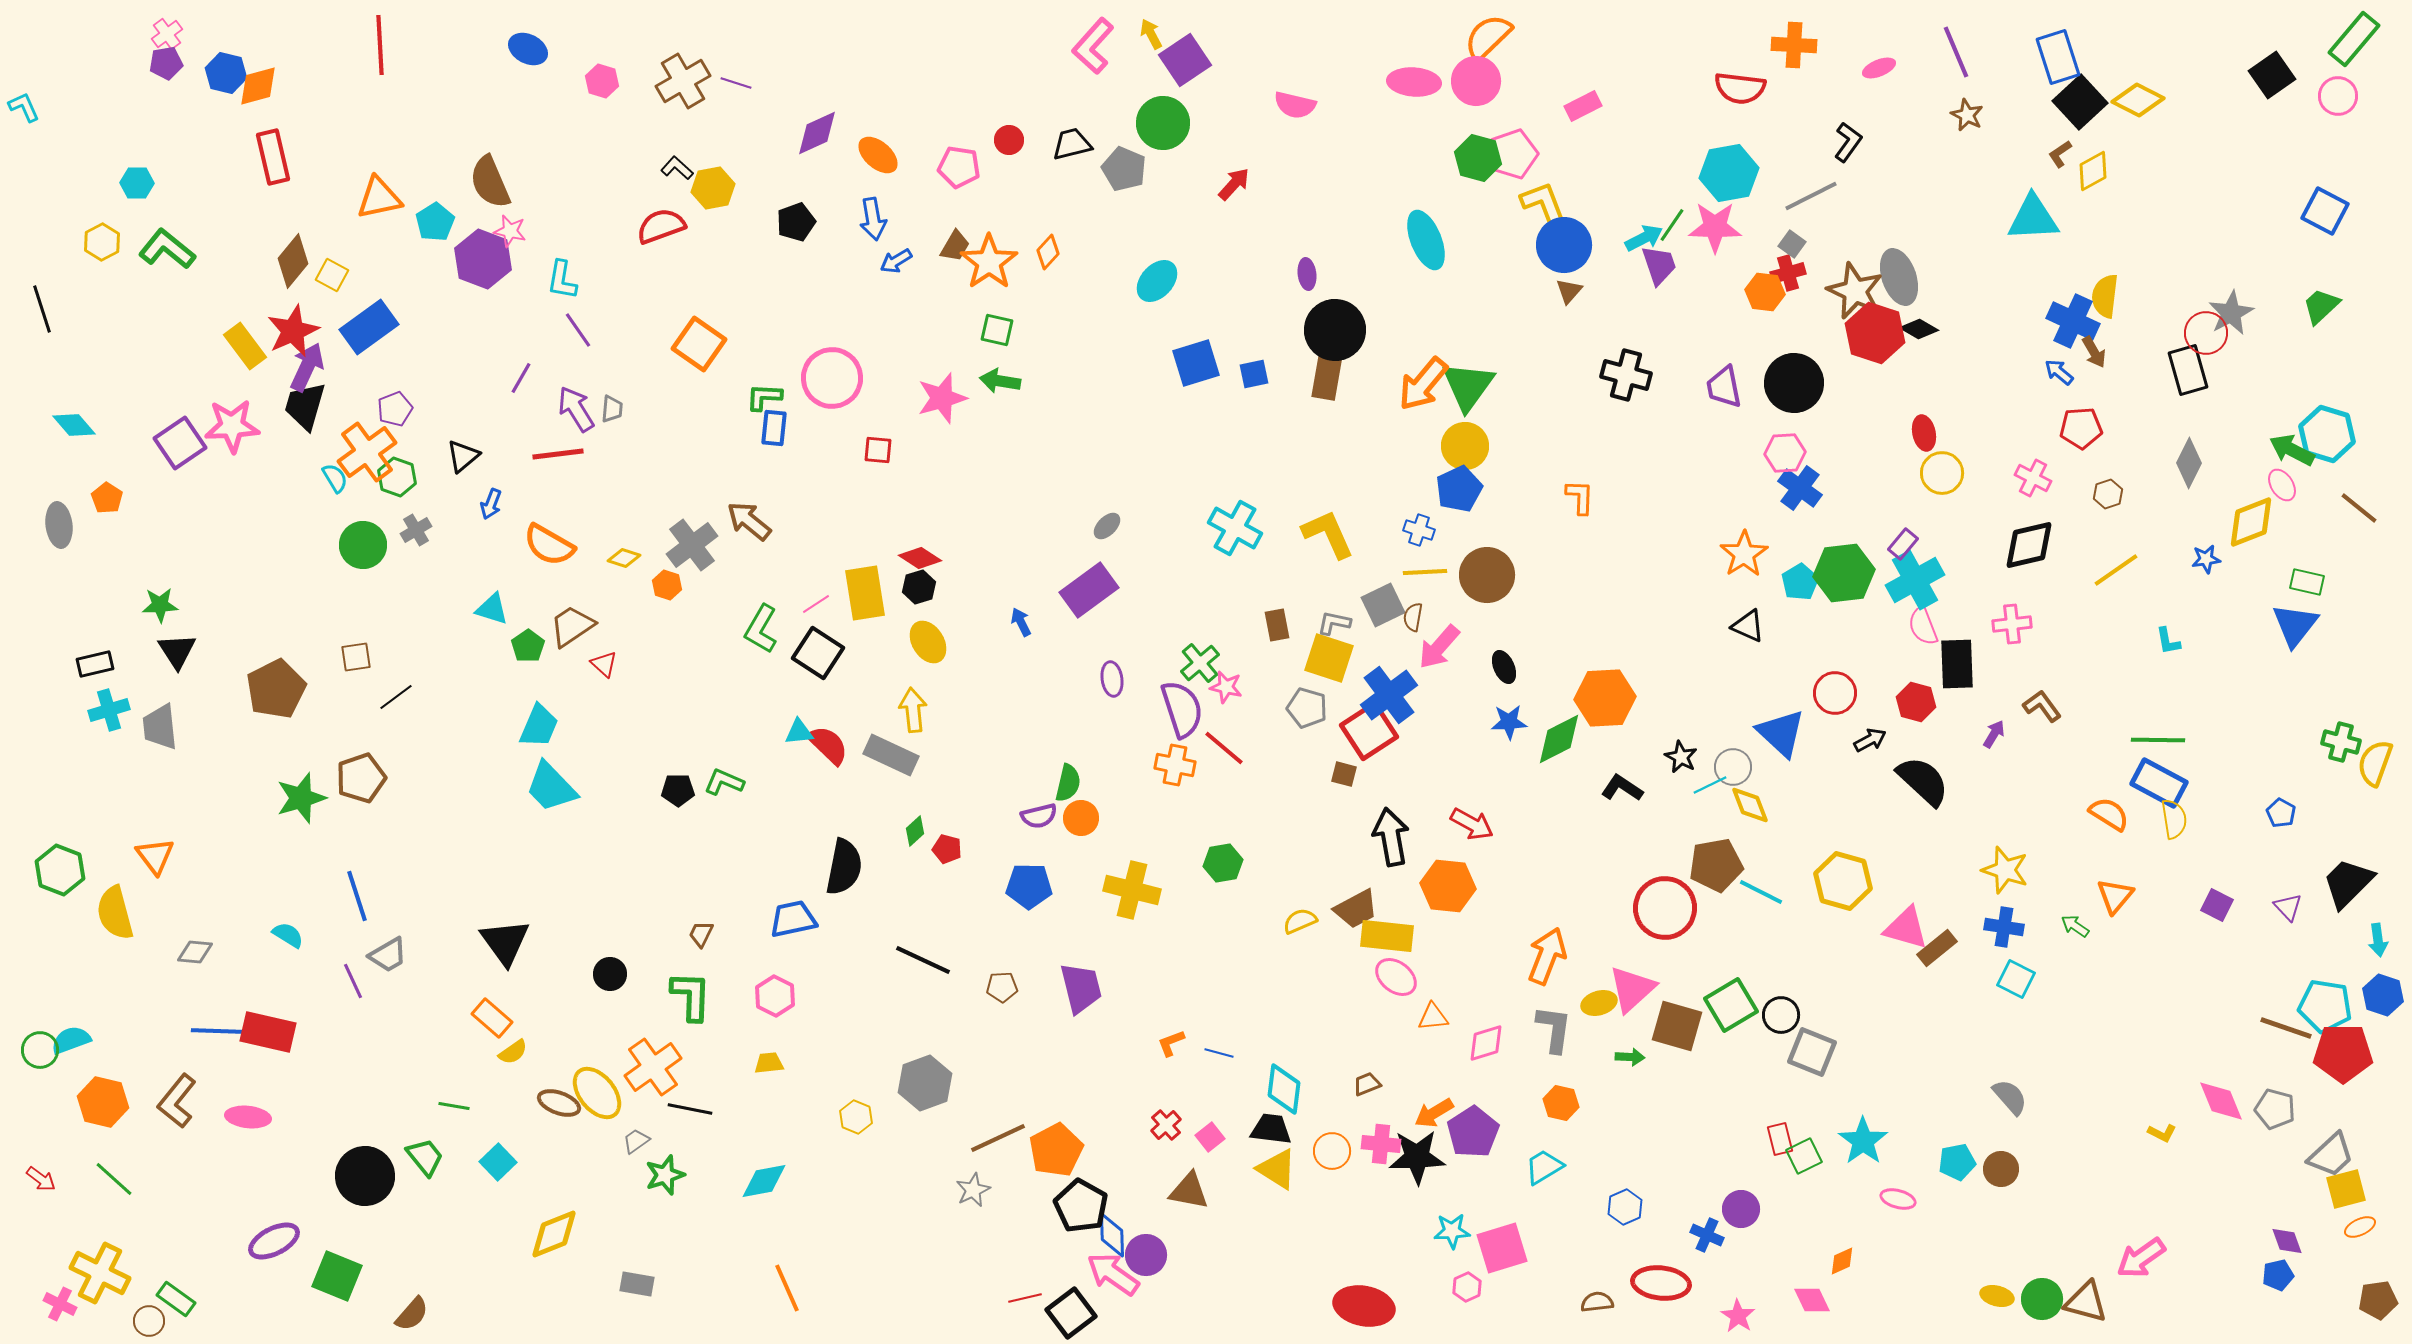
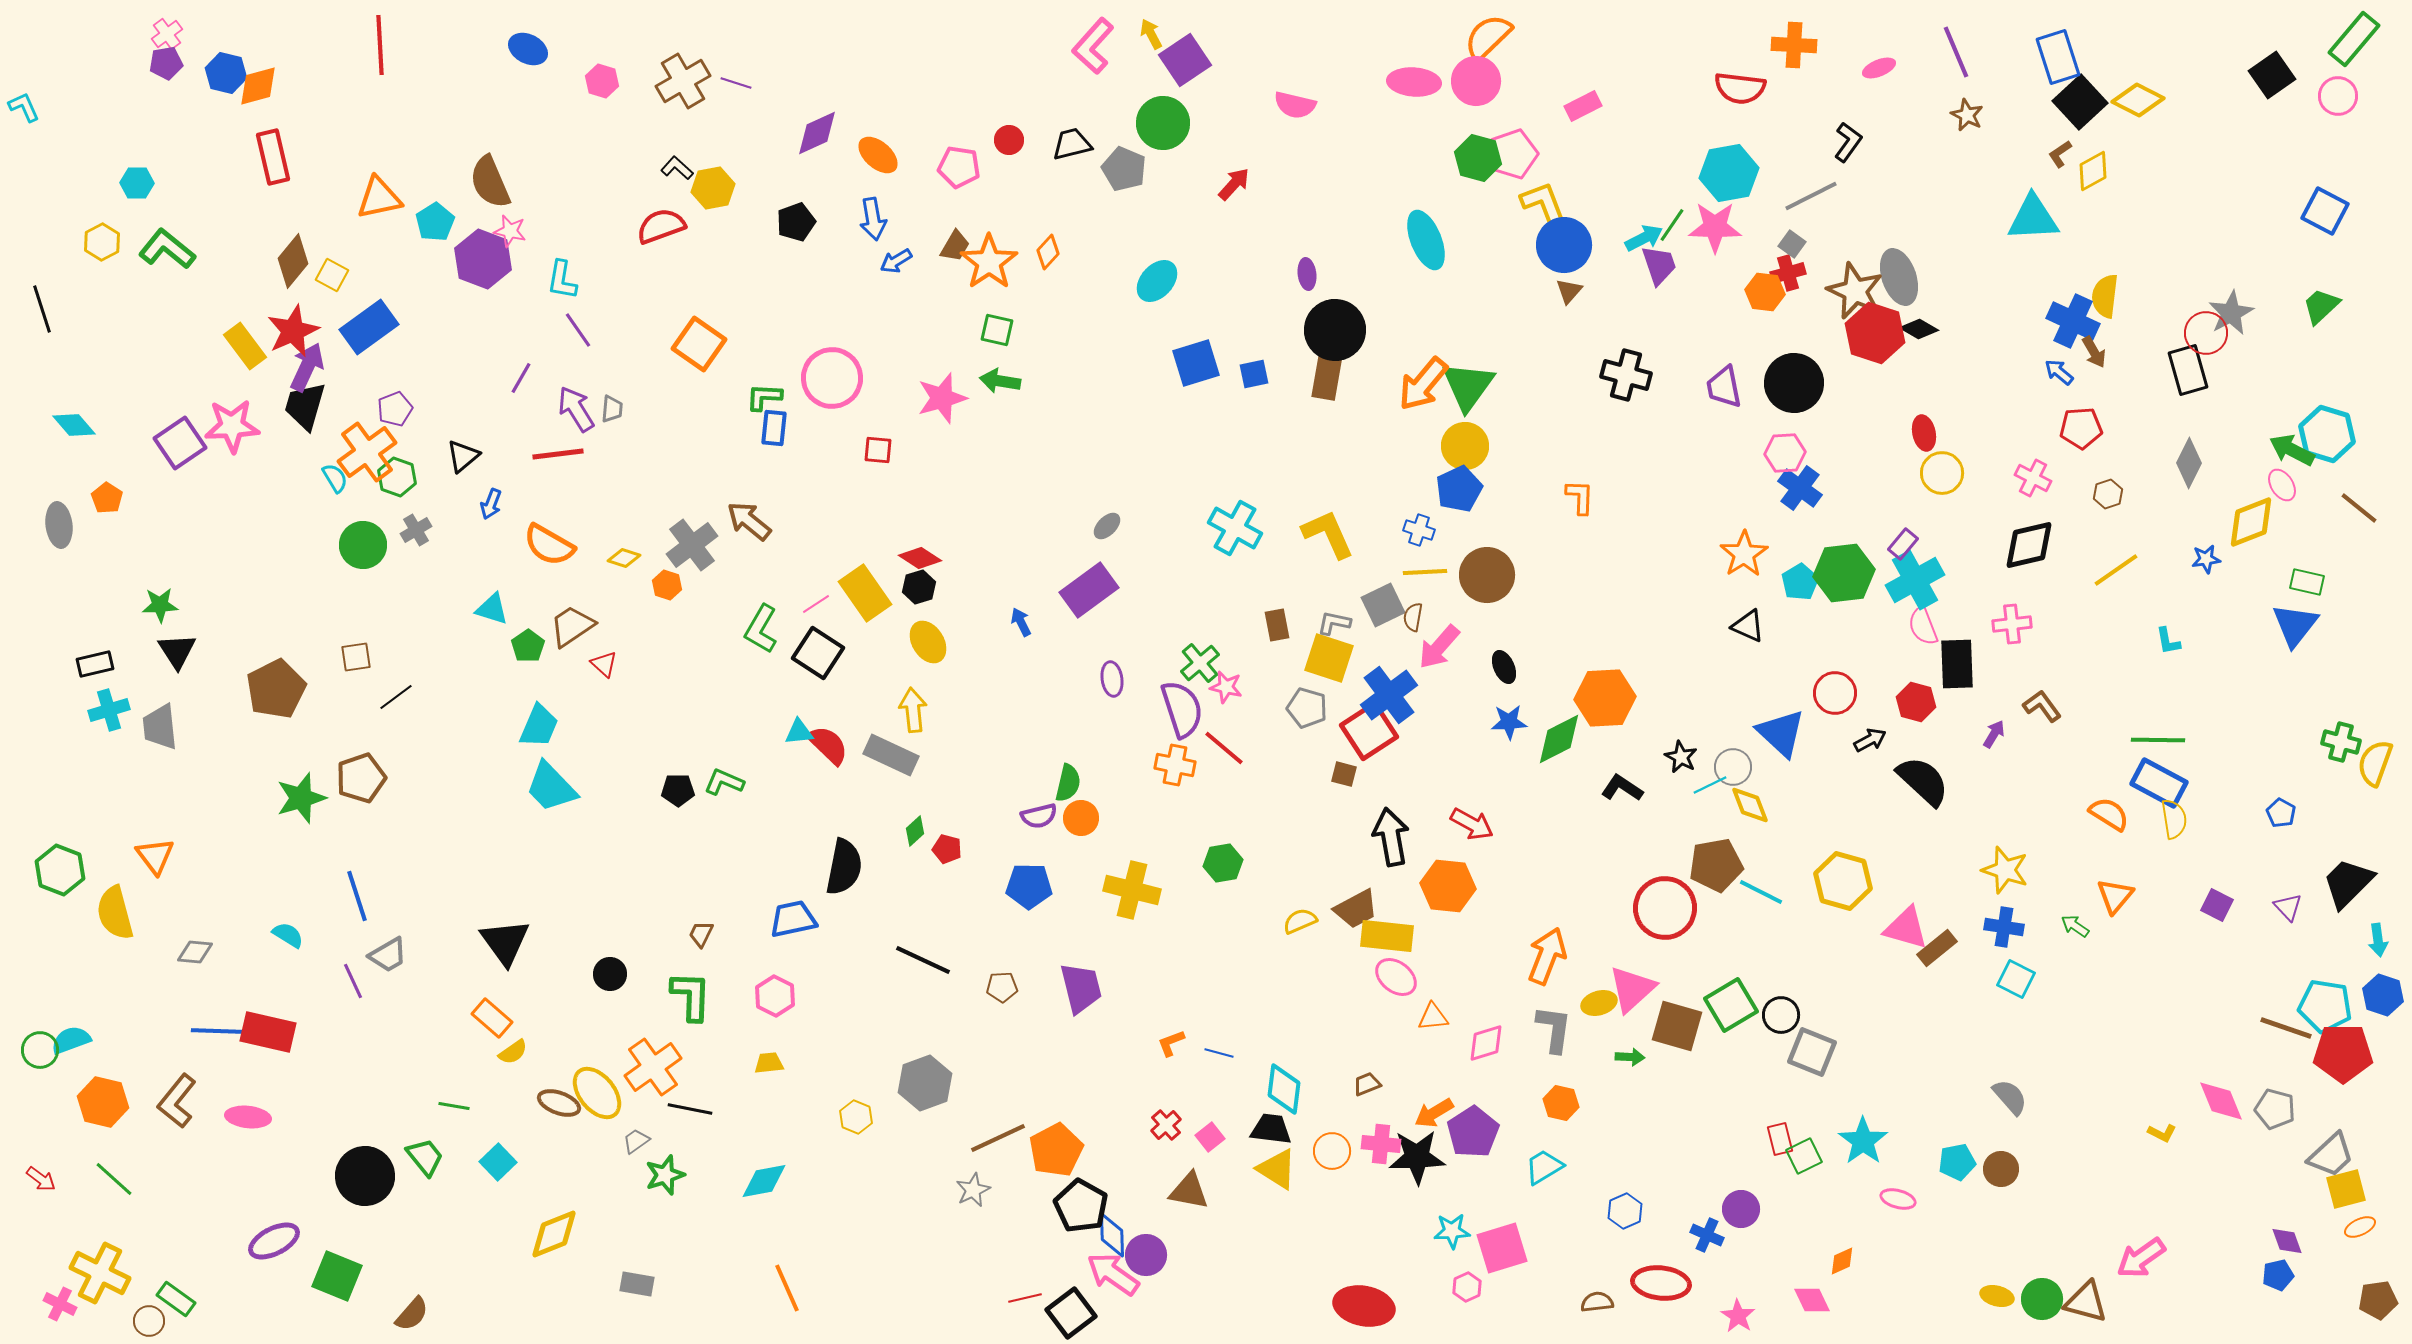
yellow rectangle at (865, 593): rotated 26 degrees counterclockwise
blue hexagon at (1625, 1207): moved 4 px down
